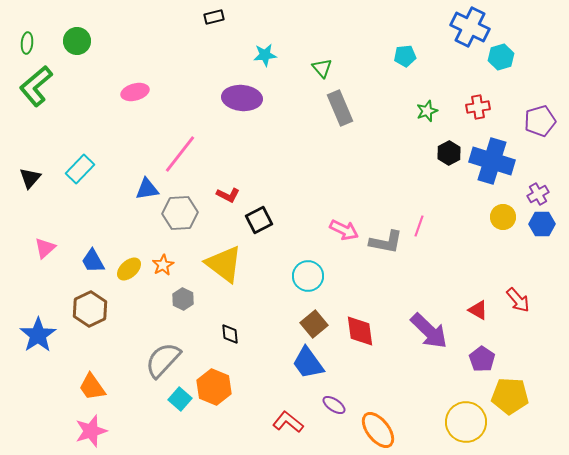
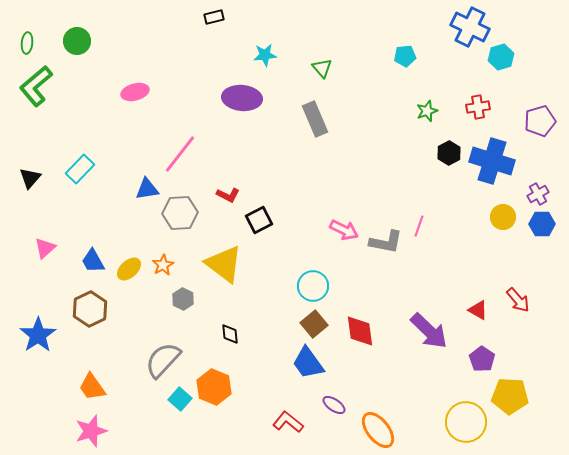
gray rectangle at (340, 108): moved 25 px left, 11 px down
cyan circle at (308, 276): moved 5 px right, 10 px down
